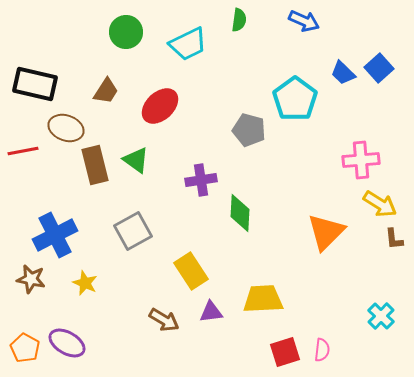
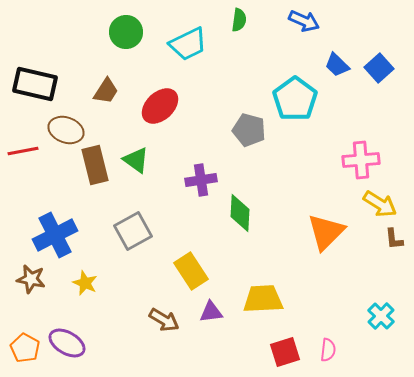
blue trapezoid: moved 6 px left, 8 px up
brown ellipse: moved 2 px down
pink semicircle: moved 6 px right
